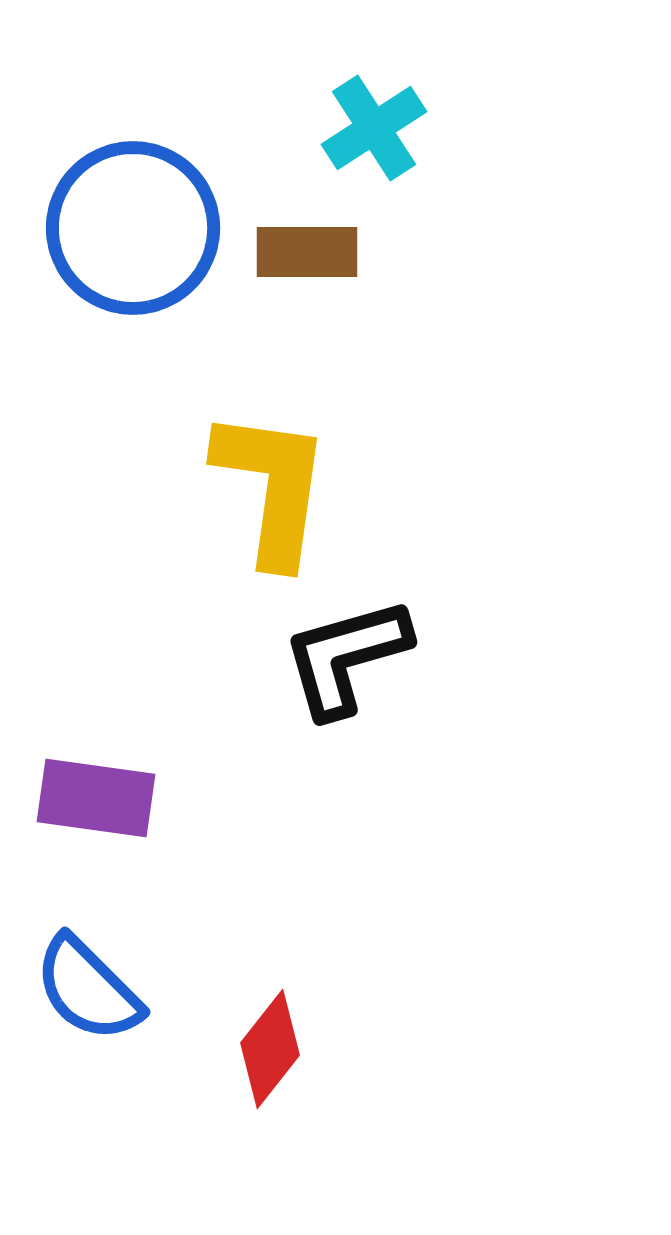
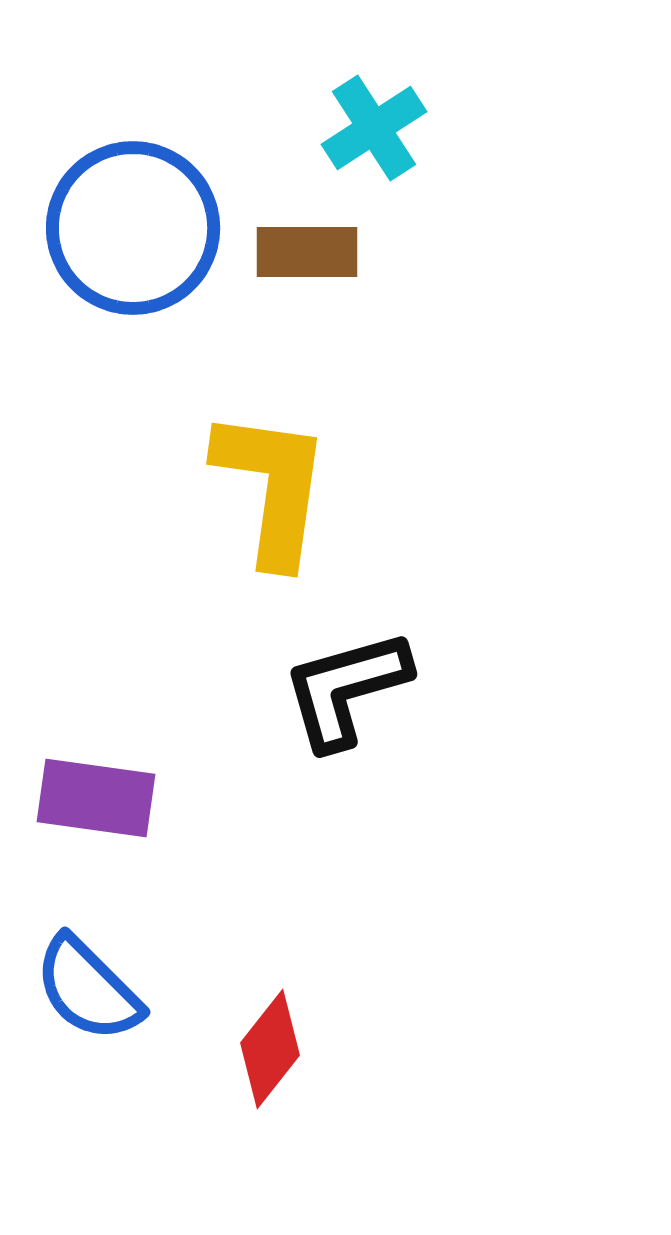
black L-shape: moved 32 px down
